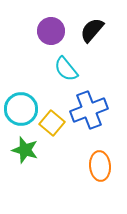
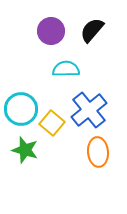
cyan semicircle: rotated 128 degrees clockwise
blue cross: rotated 18 degrees counterclockwise
orange ellipse: moved 2 px left, 14 px up
